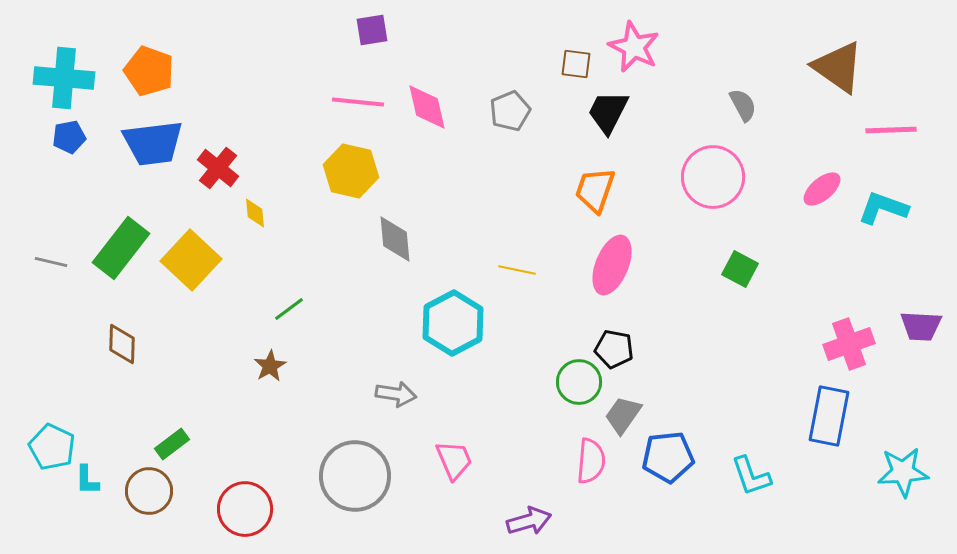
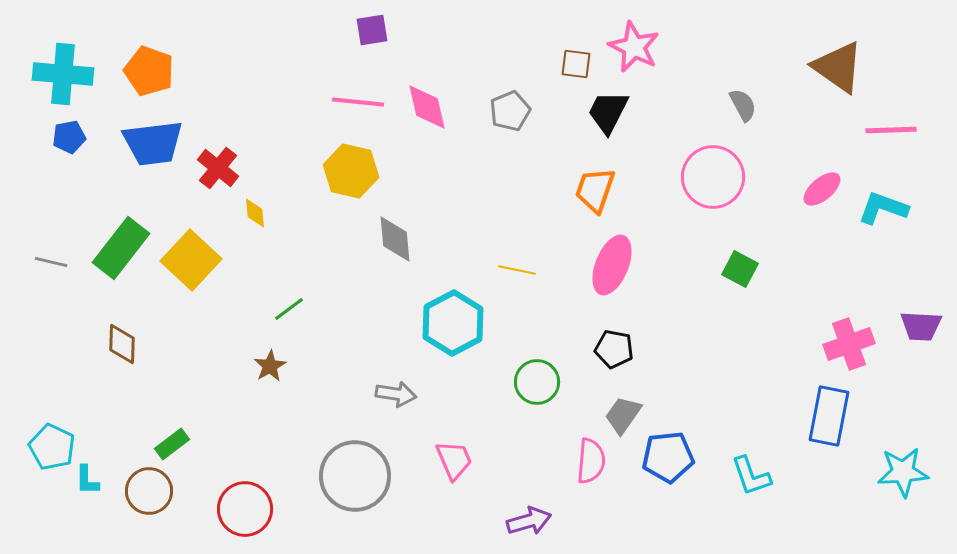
cyan cross at (64, 78): moved 1 px left, 4 px up
green circle at (579, 382): moved 42 px left
